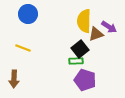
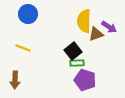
black square: moved 7 px left, 2 px down
green rectangle: moved 1 px right, 2 px down
brown arrow: moved 1 px right, 1 px down
